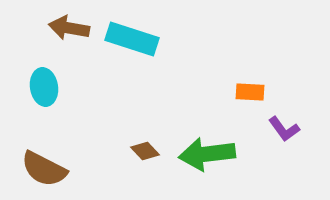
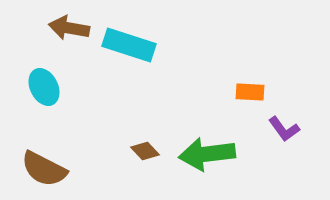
cyan rectangle: moved 3 px left, 6 px down
cyan ellipse: rotated 18 degrees counterclockwise
